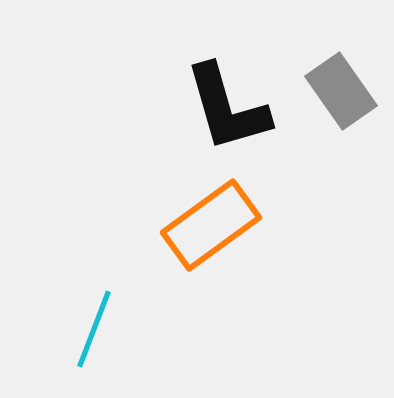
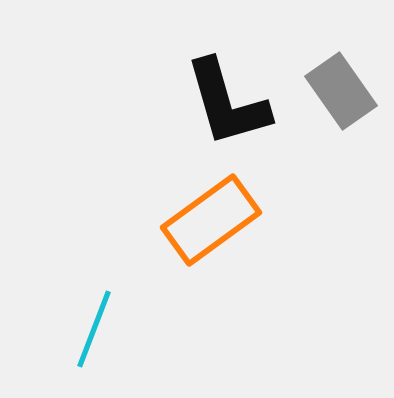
black L-shape: moved 5 px up
orange rectangle: moved 5 px up
